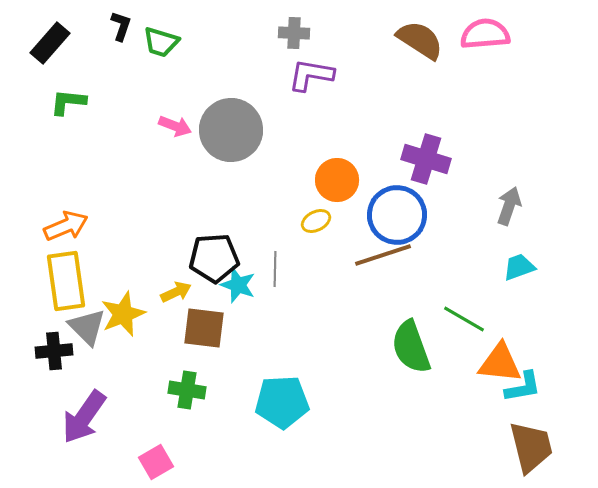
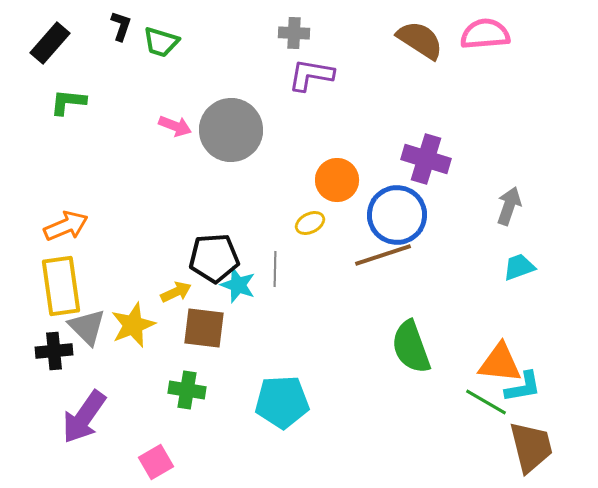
yellow ellipse: moved 6 px left, 2 px down
yellow rectangle: moved 5 px left, 5 px down
yellow star: moved 10 px right, 11 px down
green line: moved 22 px right, 83 px down
